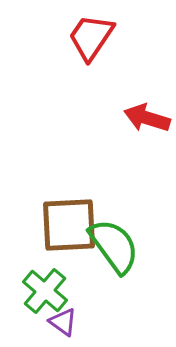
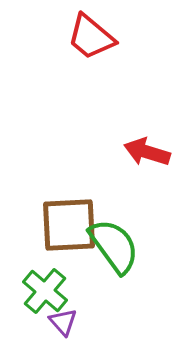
red trapezoid: rotated 84 degrees counterclockwise
red arrow: moved 34 px down
purple triangle: rotated 12 degrees clockwise
